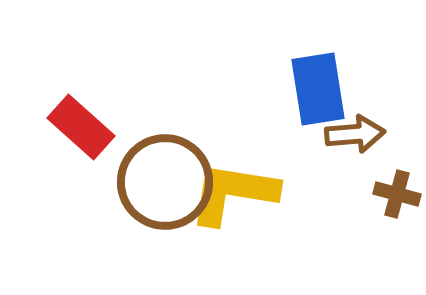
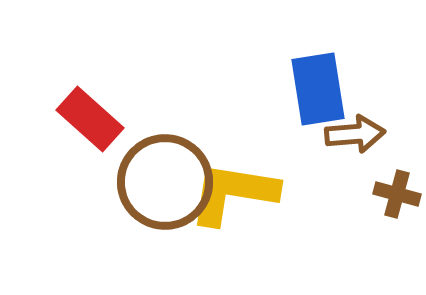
red rectangle: moved 9 px right, 8 px up
